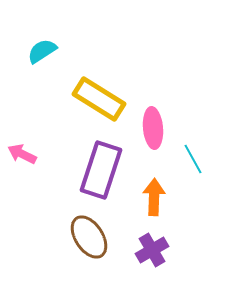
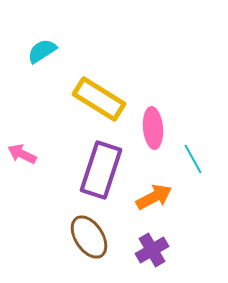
orange arrow: rotated 60 degrees clockwise
